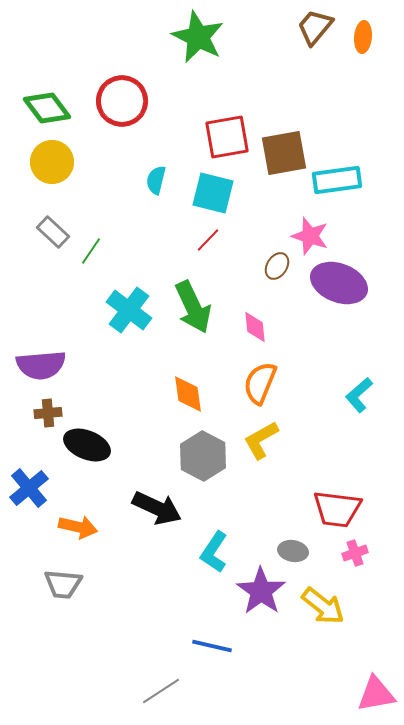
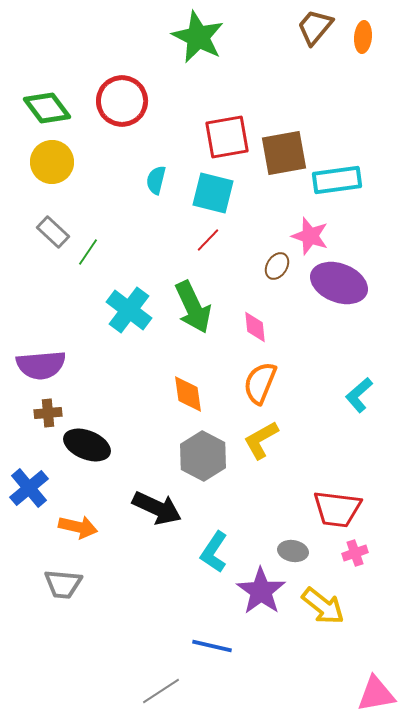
green line at (91, 251): moved 3 px left, 1 px down
